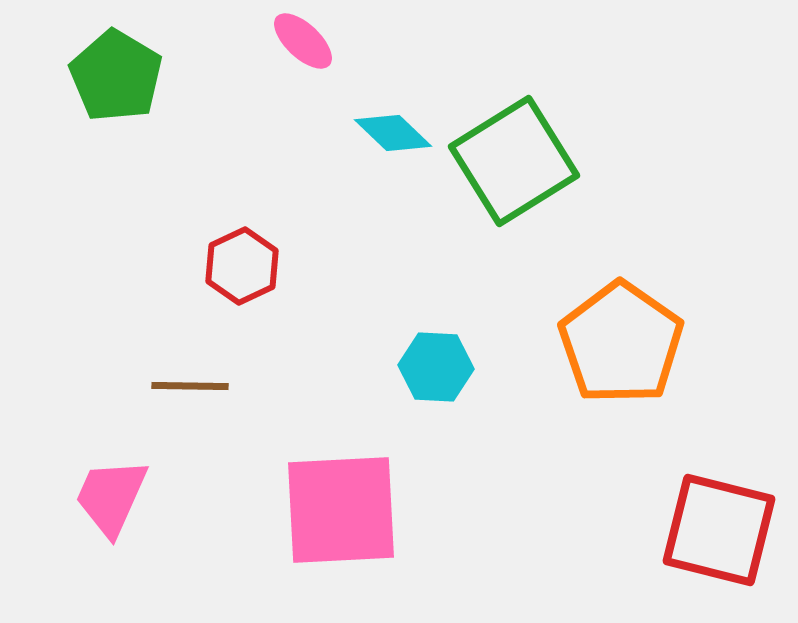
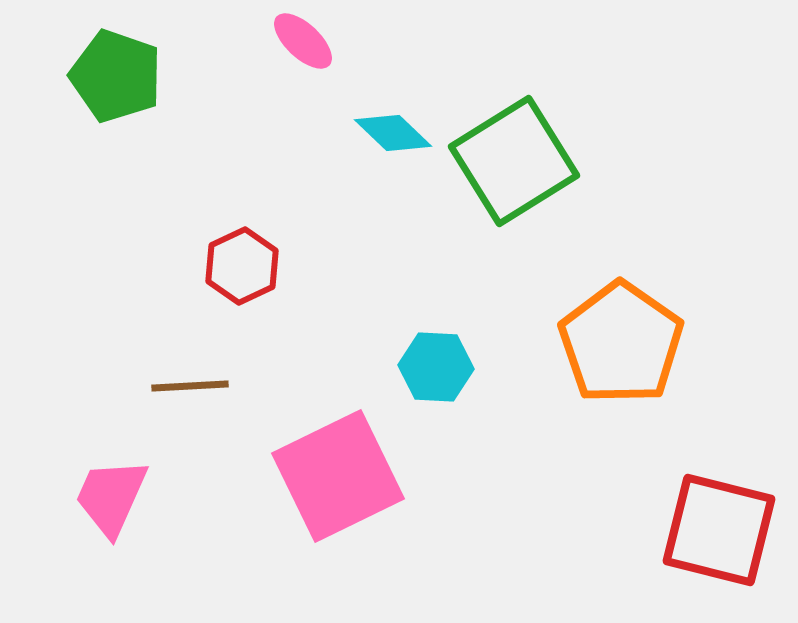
green pentagon: rotated 12 degrees counterclockwise
brown line: rotated 4 degrees counterclockwise
pink square: moved 3 px left, 34 px up; rotated 23 degrees counterclockwise
